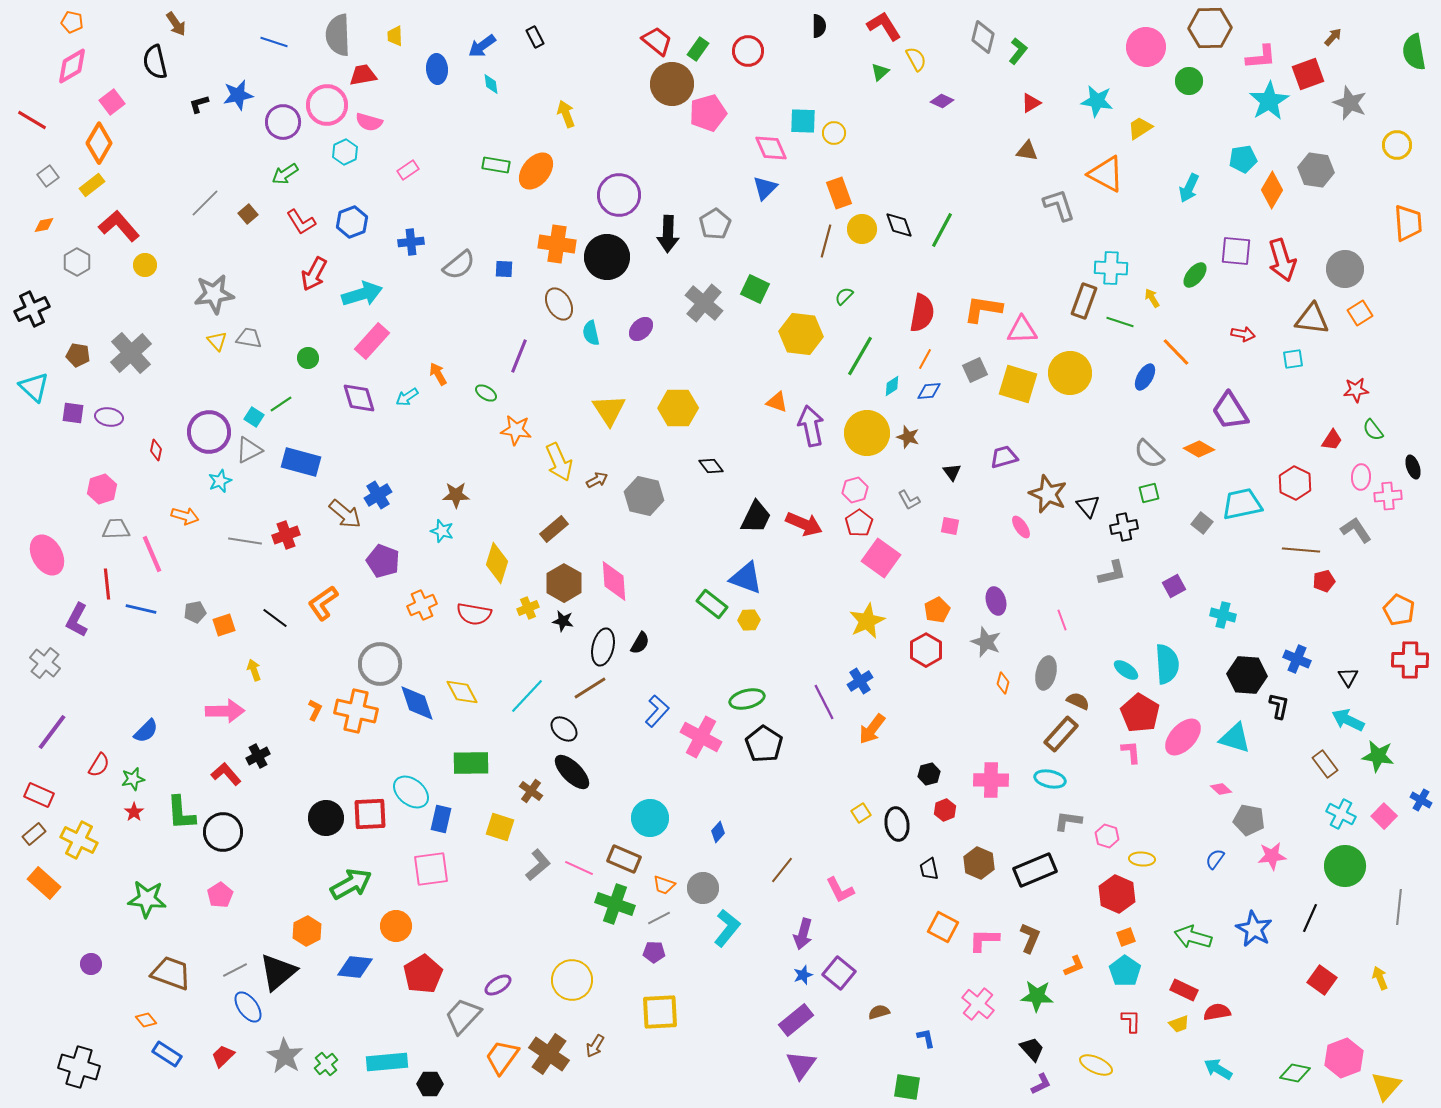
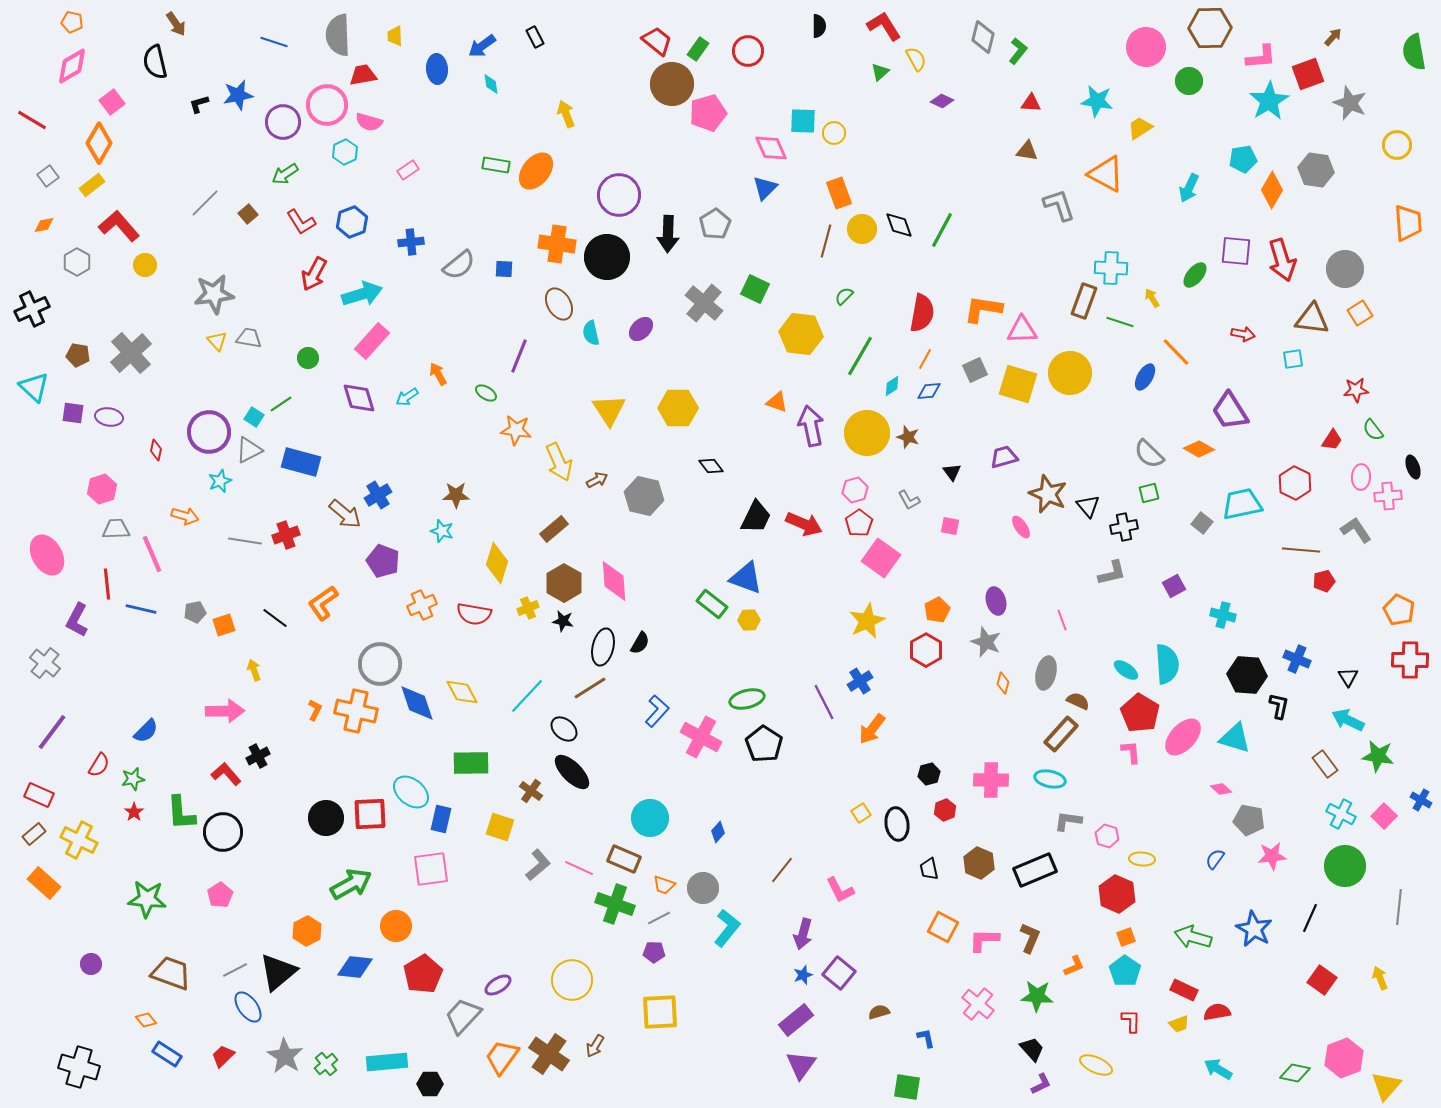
red triangle at (1031, 103): rotated 35 degrees clockwise
